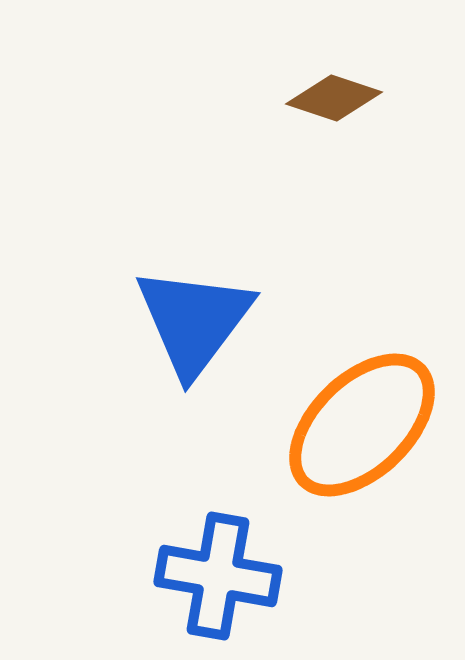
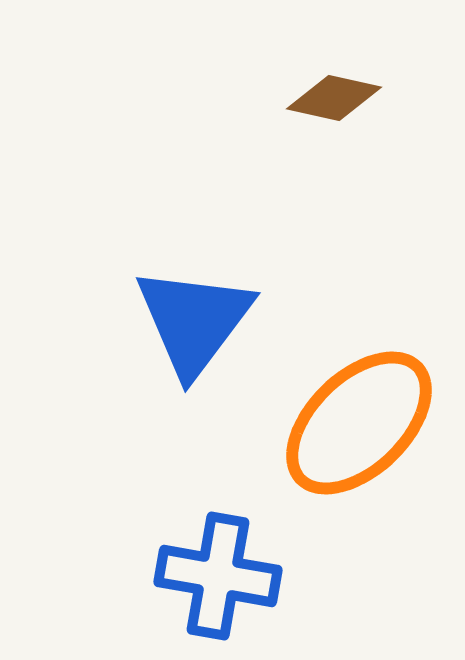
brown diamond: rotated 6 degrees counterclockwise
orange ellipse: moved 3 px left, 2 px up
